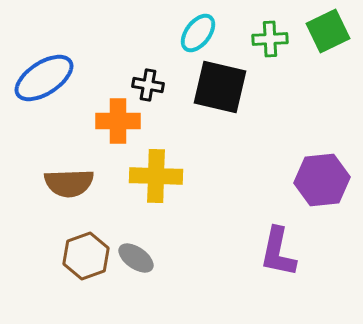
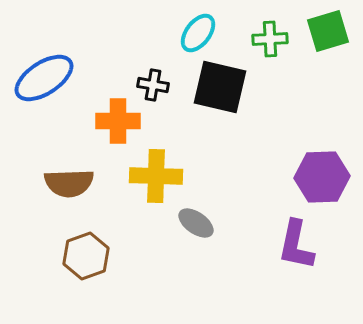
green square: rotated 9 degrees clockwise
black cross: moved 5 px right
purple hexagon: moved 3 px up; rotated 4 degrees clockwise
purple L-shape: moved 18 px right, 7 px up
gray ellipse: moved 60 px right, 35 px up
